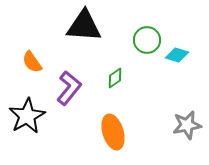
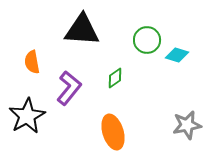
black triangle: moved 2 px left, 4 px down
orange semicircle: rotated 25 degrees clockwise
